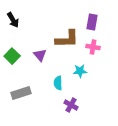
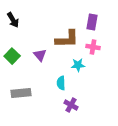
cyan star: moved 2 px left, 6 px up
cyan semicircle: moved 3 px right
gray rectangle: rotated 12 degrees clockwise
